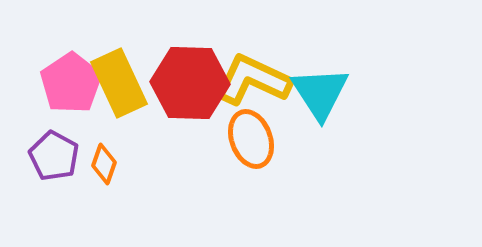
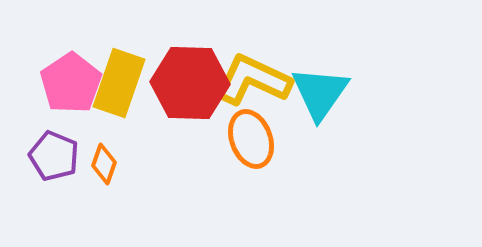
yellow rectangle: rotated 44 degrees clockwise
cyan triangle: rotated 8 degrees clockwise
purple pentagon: rotated 6 degrees counterclockwise
